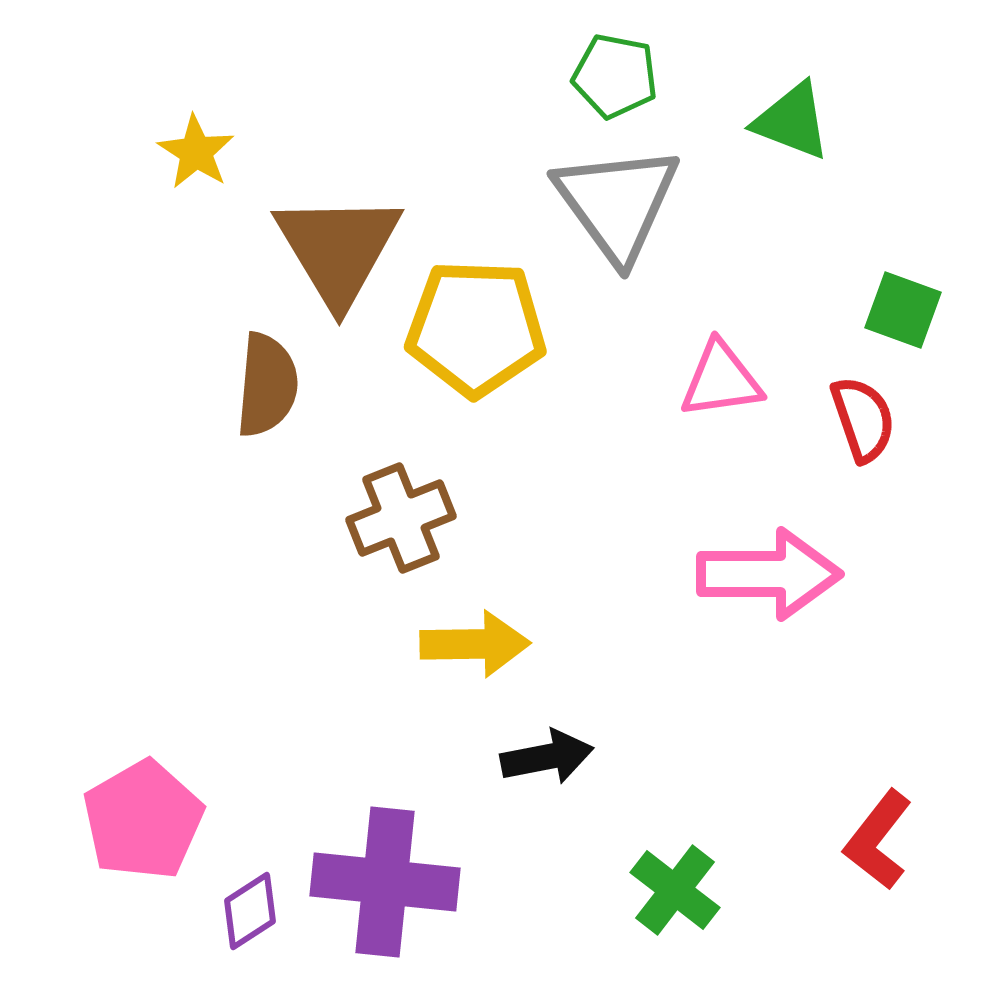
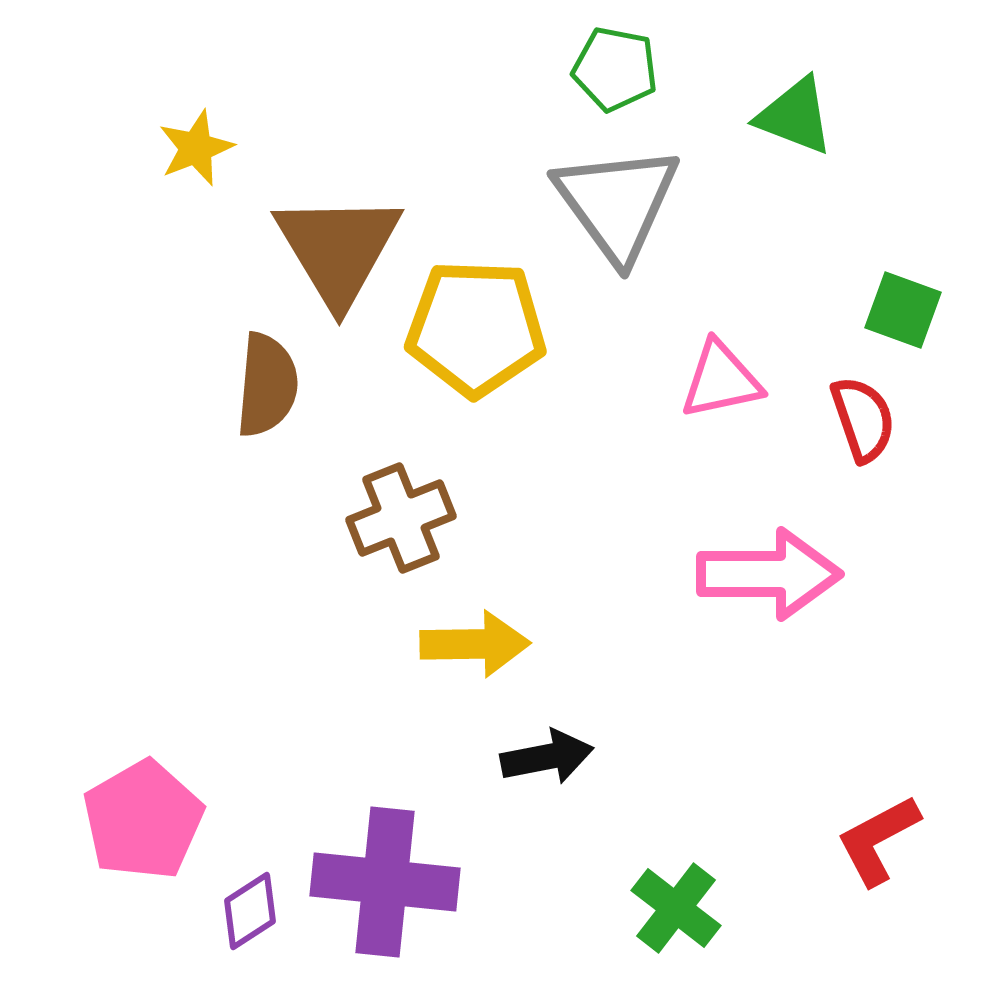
green pentagon: moved 7 px up
green triangle: moved 3 px right, 5 px up
yellow star: moved 4 px up; rotated 18 degrees clockwise
pink triangle: rotated 4 degrees counterclockwise
red L-shape: rotated 24 degrees clockwise
green cross: moved 1 px right, 18 px down
